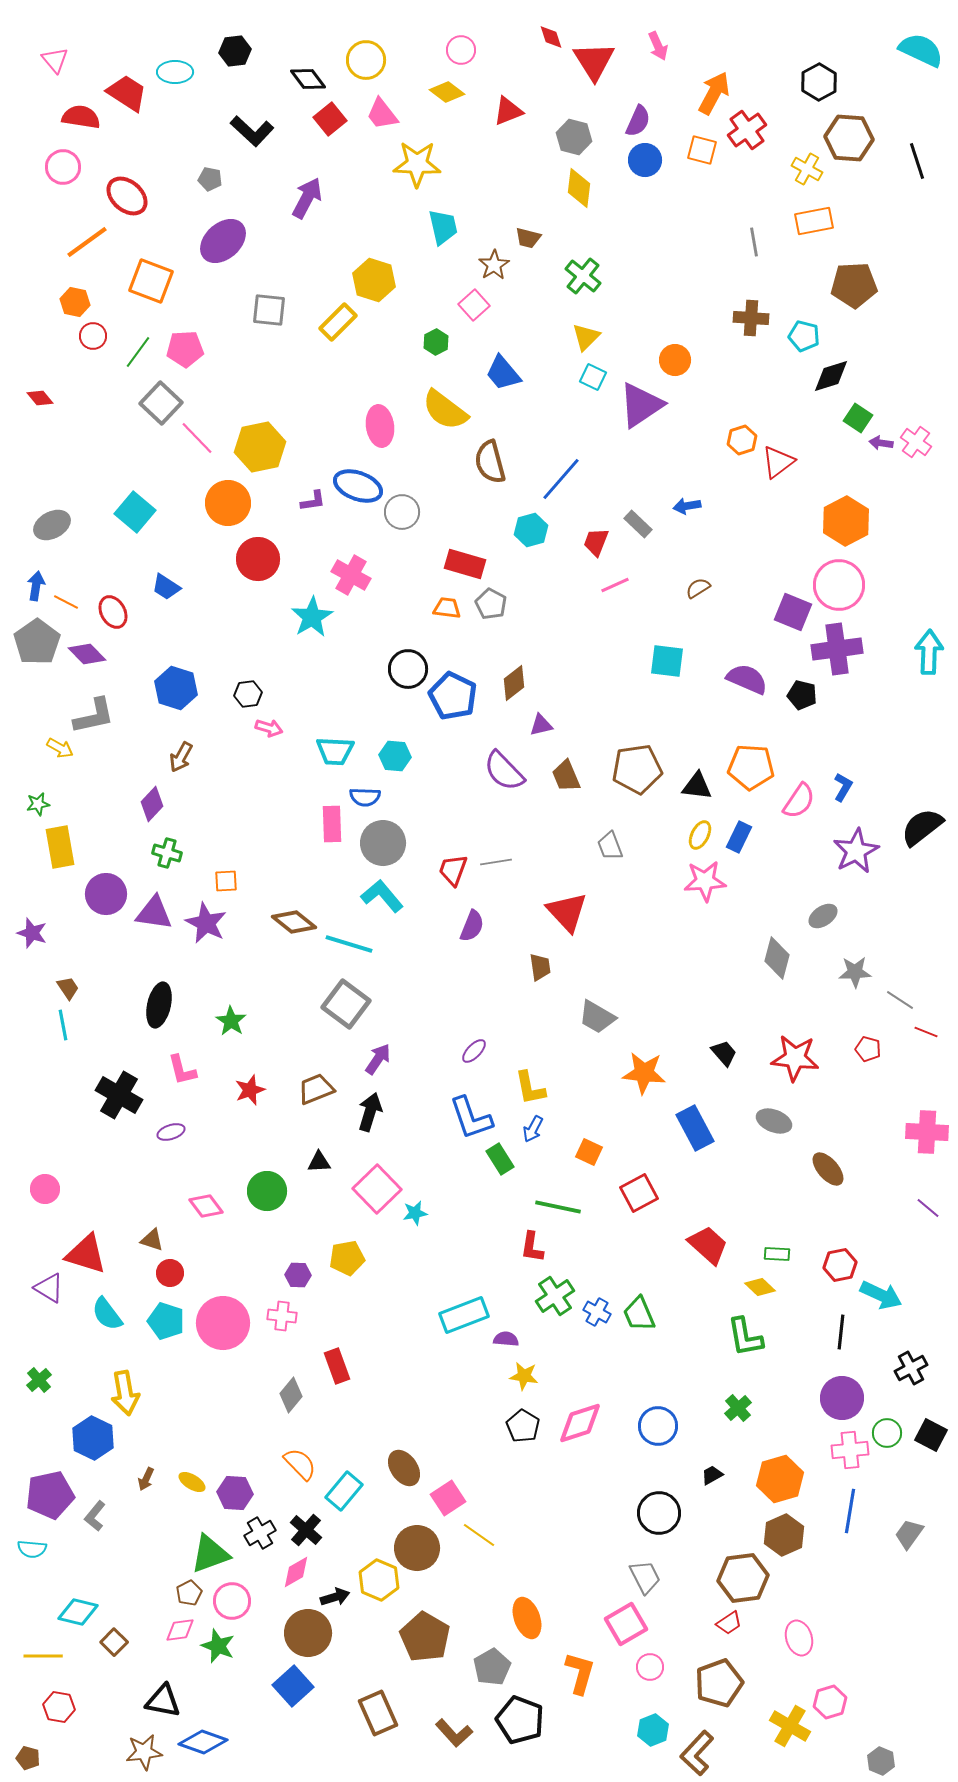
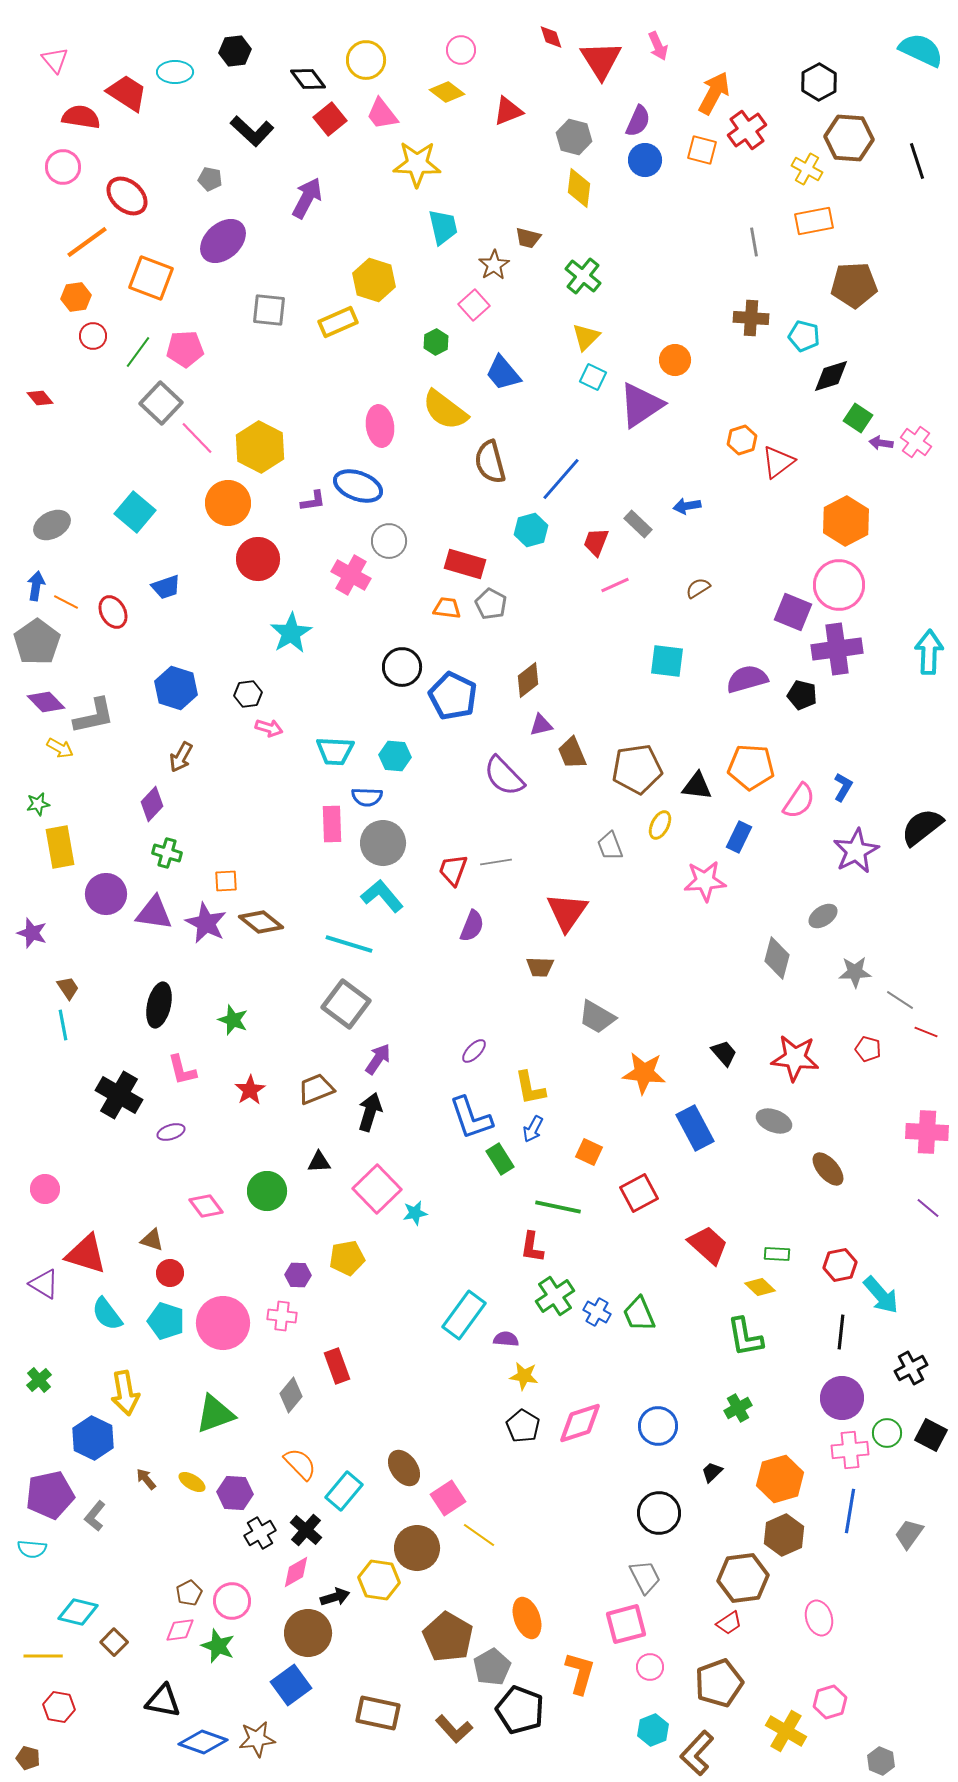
red triangle at (594, 61): moved 7 px right, 1 px up
orange square at (151, 281): moved 3 px up
orange hexagon at (75, 302): moved 1 px right, 5 px up; rotated 20 degrees counterclockwise
yellow rectangle at (338, 322): rotated 21 degrees clockwise
yellow hexagon at (260, 447): rotated 21 degrees counterclockwise
gray circle at (402, 512): moved 13 px left, 29 px down
blue trapezoid at (166, 587): rotated 52 degrees counterclockwise
cyan star at (312, 617): moved 21 px left, 16 px down
purple diamond at (87, 654): moved 41 px left, 48 px down
black circle at (408, 669): moved 6 px left, 2 px up
purple semicircle at (747, 679): rotated 39 degrees counterclockwise
brown diamond at (514, 683): moved 14 px right, 3 px up
purple semicircle at (504, 771): moved 5 px down
brown trapezoid at (566, 776): moved 6 px right, 23 px up
blue semicircle at (365, 797): moved 2 px right
yellow ellipse at (700, 835): moved 40 px left, 10 px up
red triangle at (567, 912): rotated 18 degrees clockwise
brown diamond at (294, 922): moved 33 px left
brown trapezoid at (540, 967): rotated 100 degrees clockwise
green star at (231, 1021): moved 2 px right, 1 px up; rotated 12 degrees counterclockwise
red star at (250, 1090): rotated 12 degrees counterclockwise
purple triangle at (49, 1288): moved 5 px left, 4 px up
cyan arrow at (881, 1295): rotated 24 degrees clockwise
cyan rectangle at (464, 1315): rotated 33 degrees counterclockwise
green cross at (738, 1408): rotated 12 degrees clockwise
black trapezoid at (712, 1475): moved 3 px up; rotated 15 degrees counterclockwise
brown arrow at (146, 1479): rotated 115 degrees clockwise
green triangle at (210, 1554): moved 5 px right, 140 px up
yellow hexagon at (379, 1580): rotated 15 degrees counterclockwise
pink square at (626, 1624): rotated 15 degrees clockwise
brown pentagon at (425, 1637): moved 23 px right
pink ellipse at (799, 1638): moved 20 px right, 20 px up
blue square at (293, 1686): moved 2 px left, 1 px up; rotated 6 degrees clockwise
brown rectangle at (378, 1713): rotated 54 degrees counterclockwise
black pentagon at (520, 1720): moved 10 px up
yellow cross at (790, 1726): moved 4 px left, 5 px down
brown L-shape at (454, 1733): moved 4 px up
brown star at (144, 1752): moved 113 px right, 13 px up
